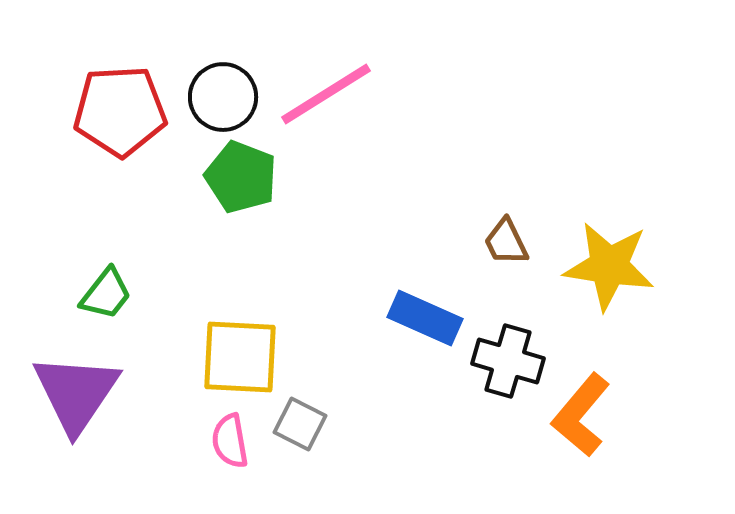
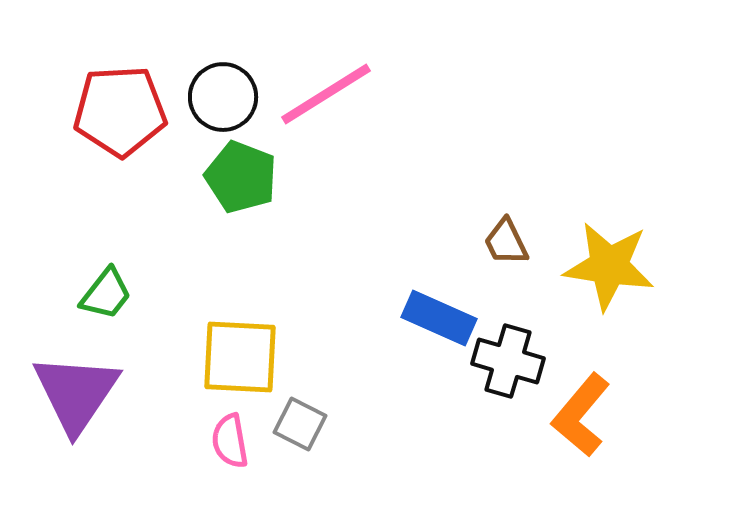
blue rectangle: moved 14 px right
